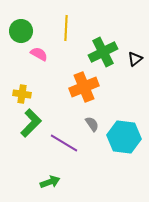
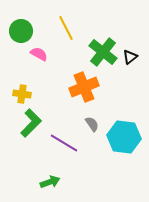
yellow line: rotated 30 degrees counterclockwise
green cross: rotated 24 degrees counterclockwise
black triangle: moved 5 px left, 2 px up
